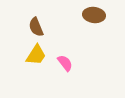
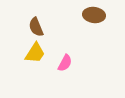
yellow trapezoid: moved 1 px left, 2 px up
pink semicircle: rotated 66 degrees clockwise
